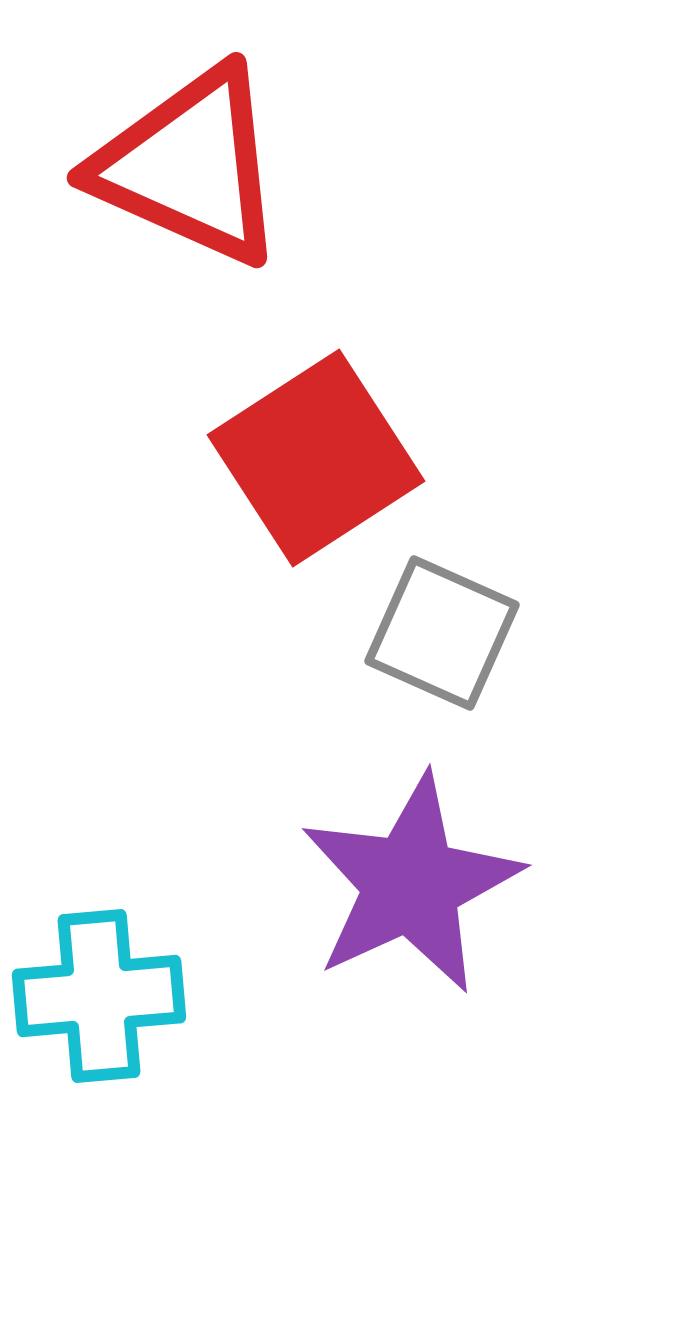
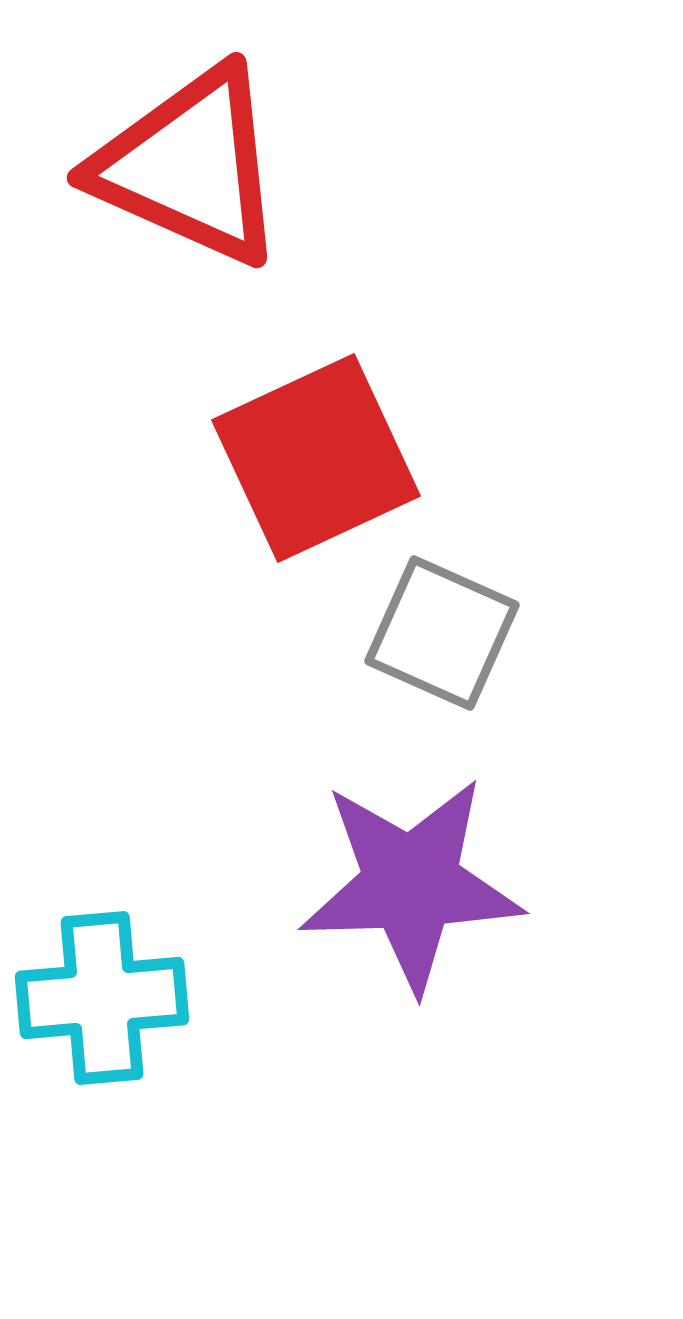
red square: rotated 8 degrees clockwise
purple star: rotated 23 degrees clockwise
cyan cross: moved 3 px right, 2 px down
